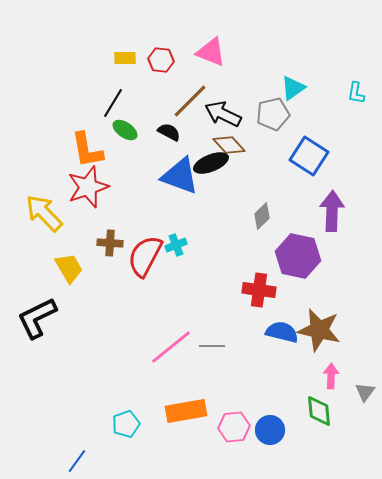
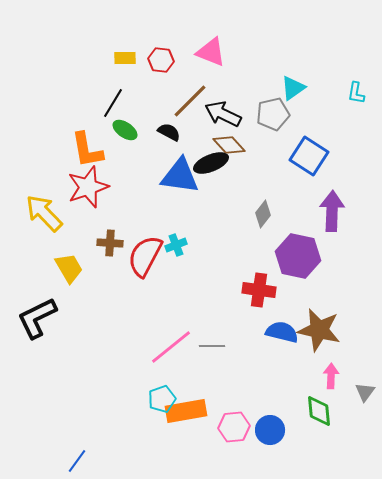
blue triangle: rotated 12 degrees counterclockwise
gray diamond: moved 1 px right, 2 px up; rotated 8 degrees counterclockwise
cyan pentagon: moved 36 px right, 25 px up
